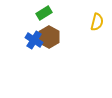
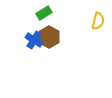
yellow semicircle: moved 1 px right, 1 px up
